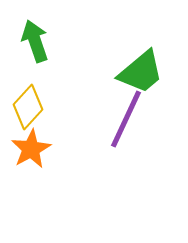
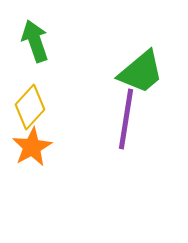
yellow diamond: moved 2 px right
purple line: rotated 16 degrees counterclockwise
orange star: moved 1 px right, 2 px up
